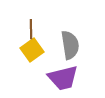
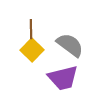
gray semicircle: rotated 44 degrees counterclockwise
yellow square: rotated 10 degrees counterclockwise
